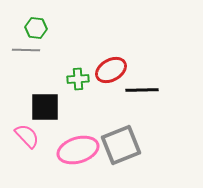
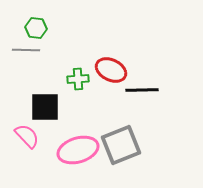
red ellipse: rotated 56 degrees clockwise
